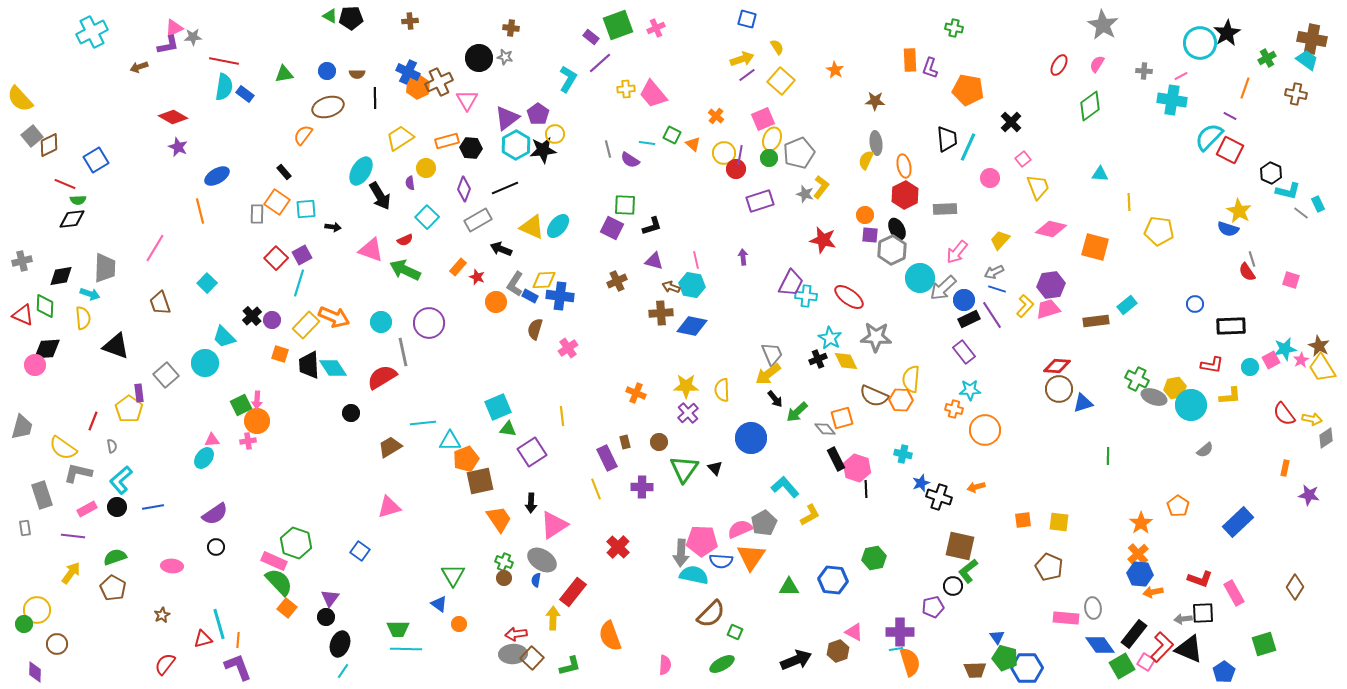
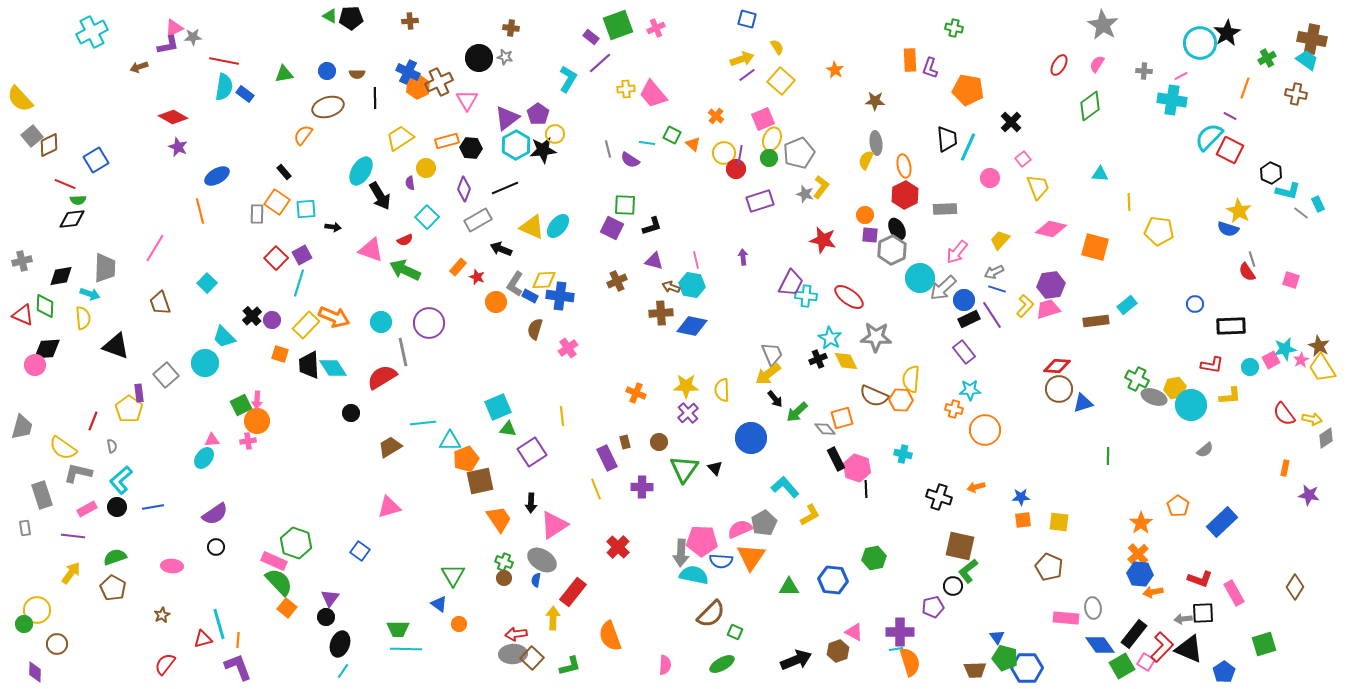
blue star at (921, 483): moved 100 px right, 14 px down; rotated 18 degrees clockwise
blue rectangle at (1238, 522): moved 16 px left
